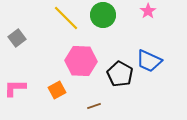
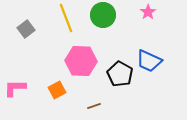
pink star: moved 1 px down
yellow line: rotated 24 degrees clockwise
gray square: moved 9 px right, 9 px up
